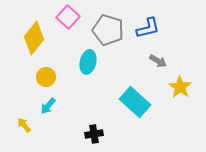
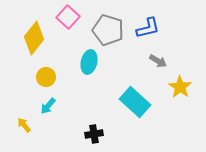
cyan ellipse: moved 1 px right
